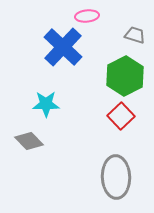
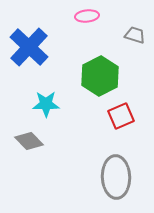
blue cross: moved 34 px left
green hexagon: moved 25 px left
red square: rotated 20 degrees clockwise
